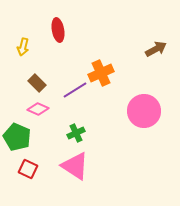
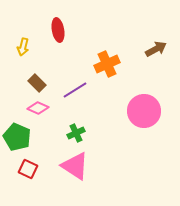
orange cross: moved 6 px right, 9 px up
pink diamond: moved 1 px up
